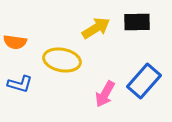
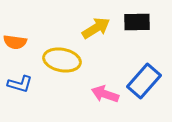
pink arrow: rotated 80 degrees clockwise
